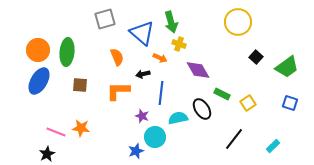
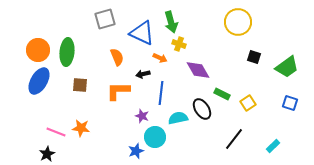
blue triangle: rotated 16 degrees counterclockwise
black square: moved 2 px left; rotated 24 degrees counterclockwise
